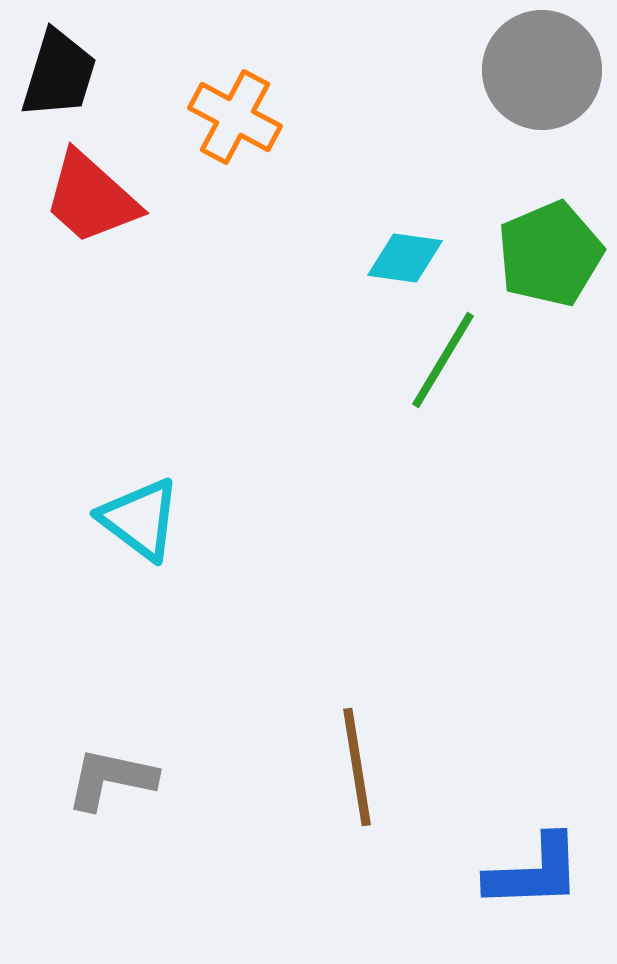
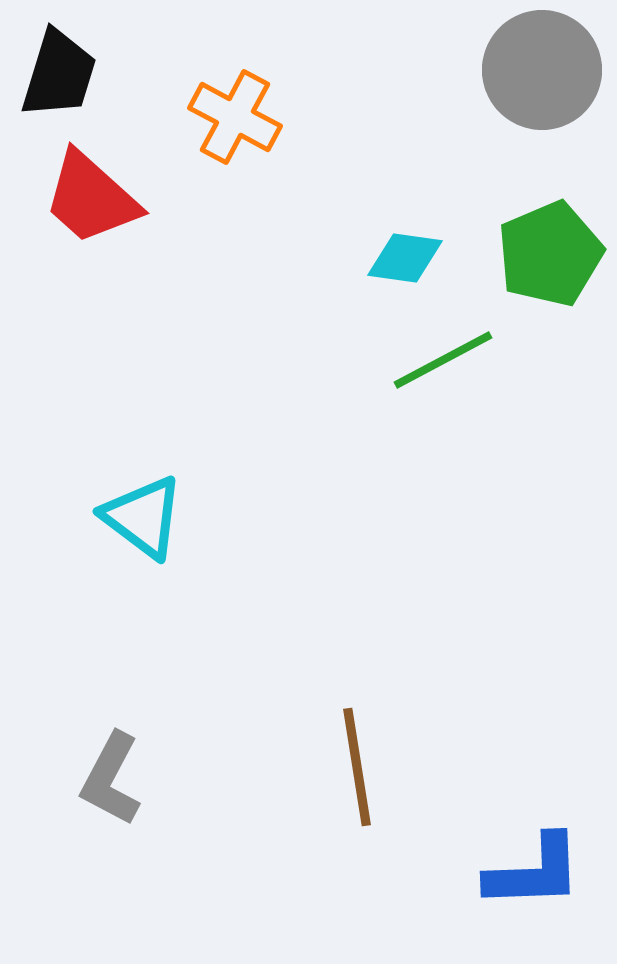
green line: rotated 31 degrees clockwise
cyan triangle: moved 3 px right, 2 px up
gray L-shape: rotated 74 degrees counterclockwise
